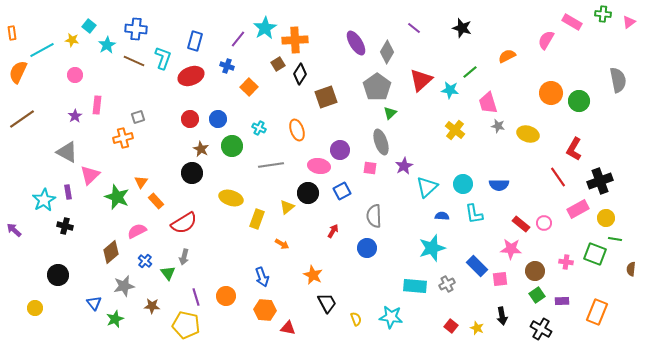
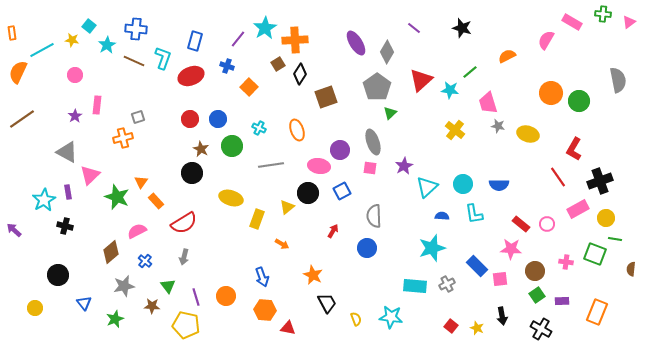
gray ellipse at (381, 142): moved 8 px left
pink circle at (544, 223): moved 3 px right, 1 px down
green triangle at (168, 273): moved 13 px down
blue triangle at (94, 303): moved 10 px left
